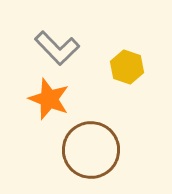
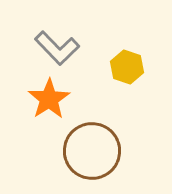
orange star: rotated 18 degrees clockwise
brown circle: moved 1 px right, 1 px down
